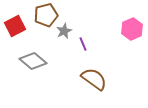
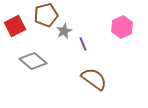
pink hexagon: moved 10 px left, 2 px up
